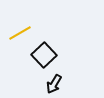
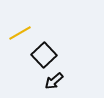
black arrow: moved 3 px up; rotated 18 degrees clockwise
